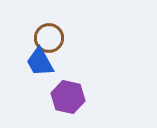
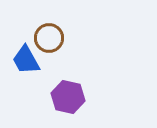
blue trapezoid: moved 14 px left, 2 px up
